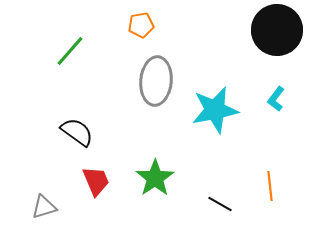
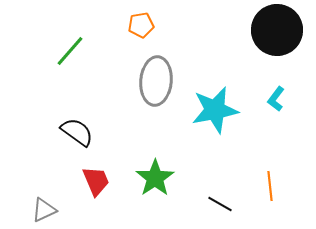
gray triangle: moved 3 px down; rotated 8 degrees counterclockwise
